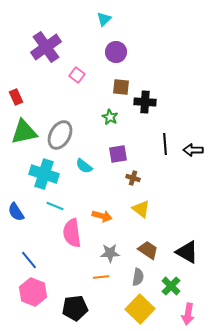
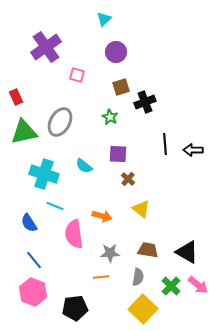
pink square: rotated 21 degrees counterclockwise
brown square: rotated 24 degrees counterclockwise
black cross: rotated 25 degrees counterclockwise
gray ellipse: moved 13 px up
purple square: rotated 12 degrees clockwise
brown cross: moved 5 px left, 1 px down; rotated 24 degrees clockwise
blue semicircle: moved 13 px right, 11 px down
pink semicircle: moved 2 px right, 1 px down
brown trapezoid: rotated 25 degrees counterclockwise
blue line: moved 5 px right
yellow square: moved 3 px right
pink arrow: moved 10 px right, 29 px up; rotated 60 degrees counterclockwise
